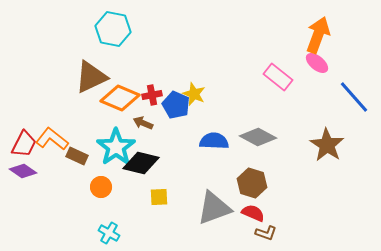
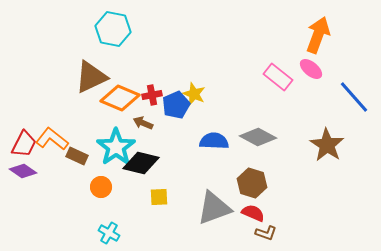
pink ellipse: moved 6 px left, 6 px down
blue pentagon: rotated 24 degrees clockwise
